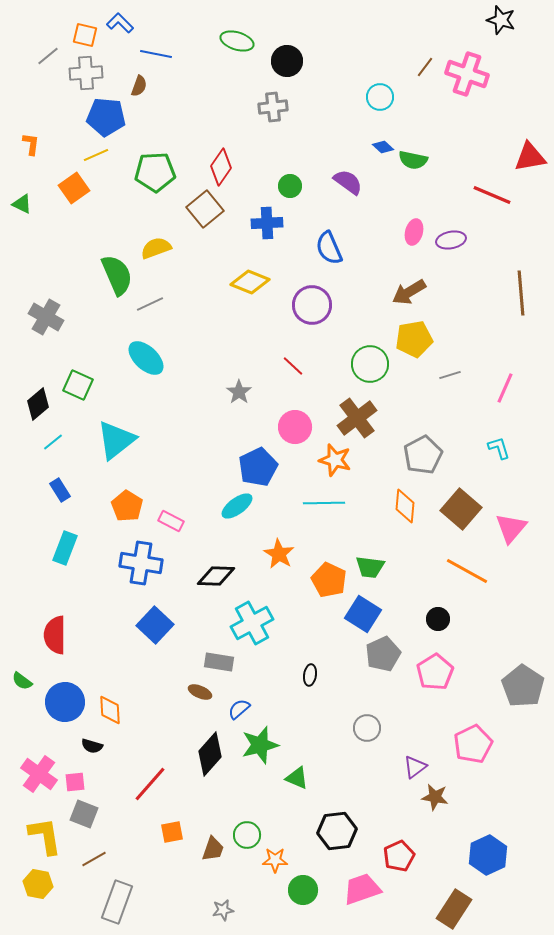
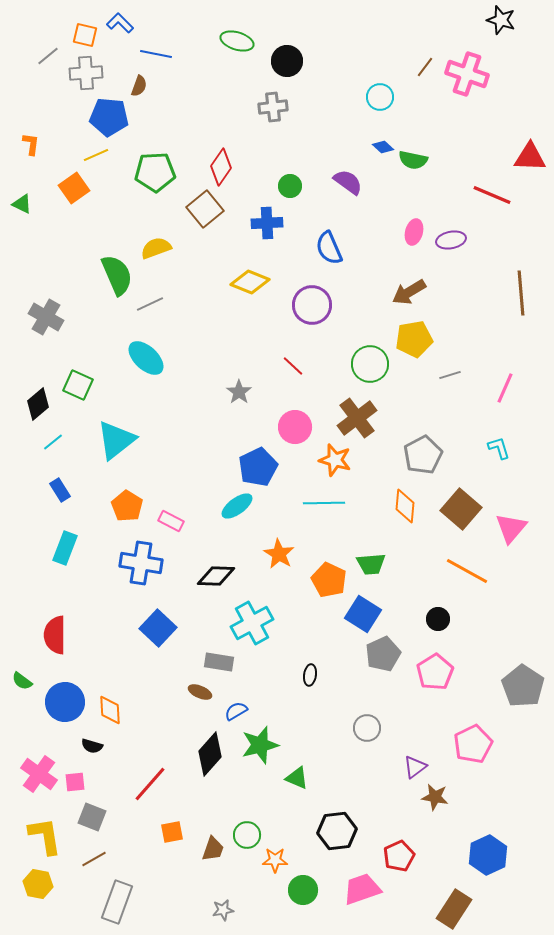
blue pentagon at (106, 117): moved 3 px right
red triangle at (530, 157): rotated 12 degrees clockwise
green trapezoid at (370, 567): moved 1 px right, 3 px up; rotated 12 degrees counterclockwise
blue square at (155, 625): moved 3 px right, 3 px down
blue semicircle at (239, 709): moved 3 px left, 2 px down; rotated 10 degrees clockwise
gray square at (84, 814): moved 8 px right, 3 px down
